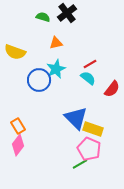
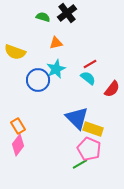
blue circle: moved 1 px left
blue triangle: moved 1 px right
